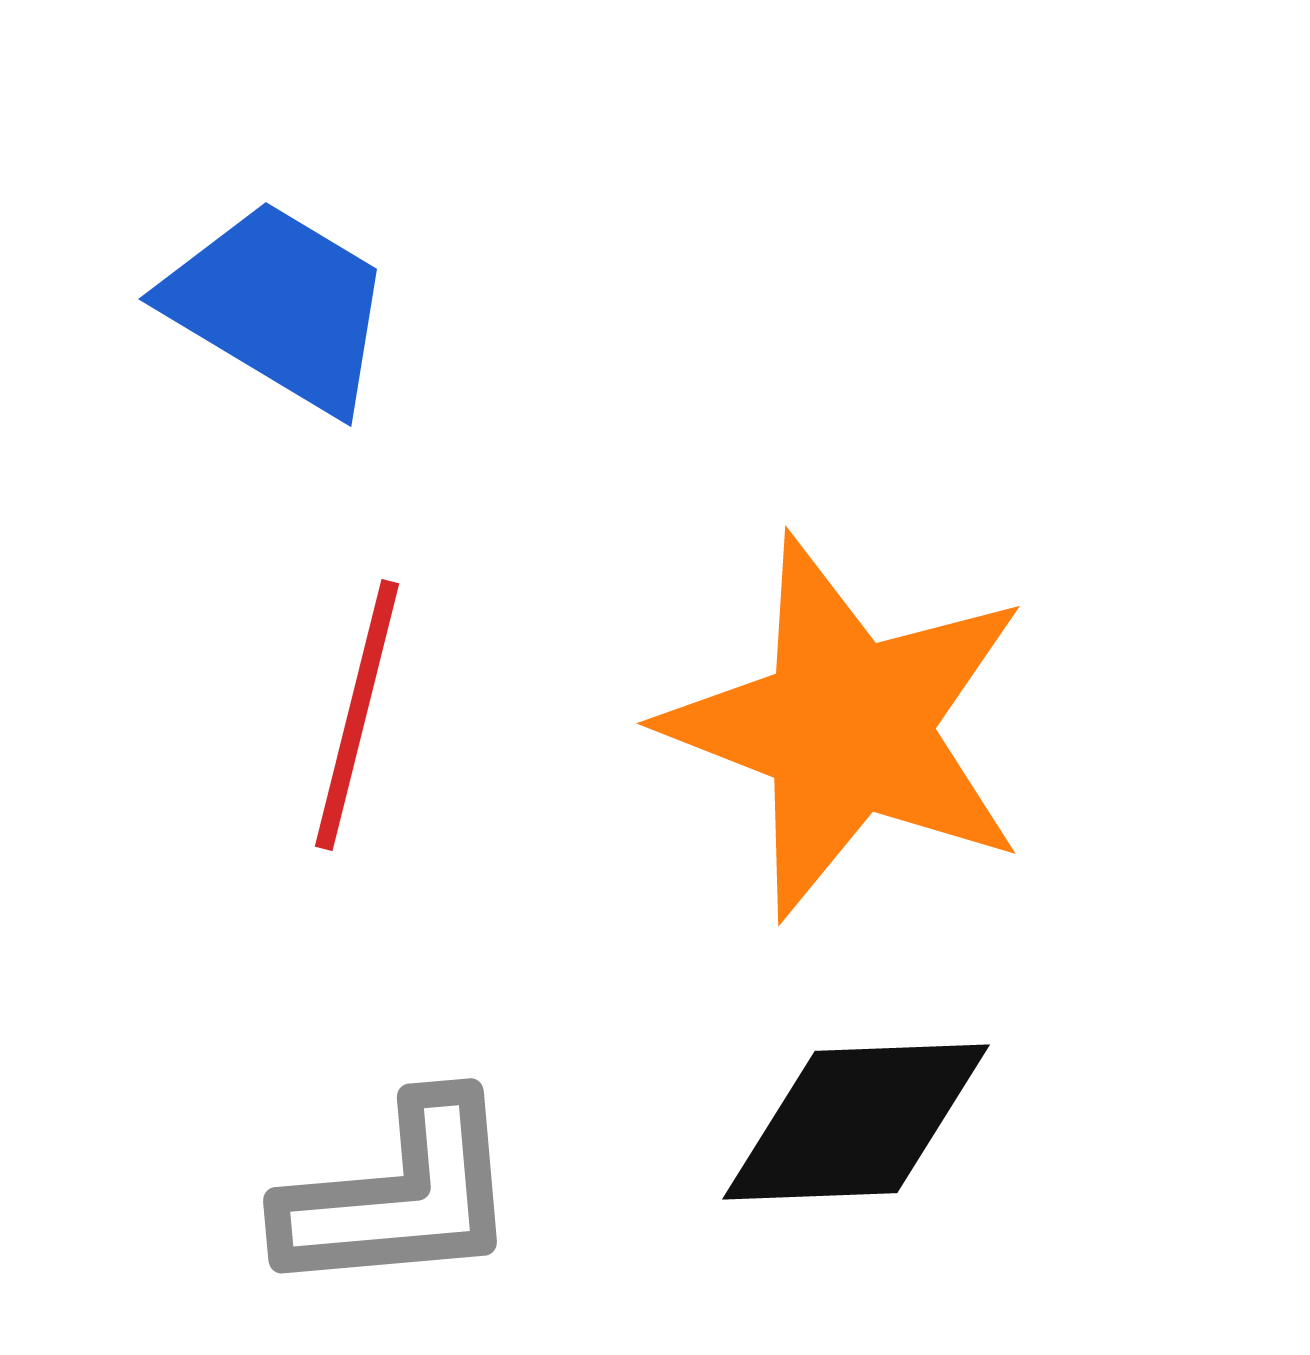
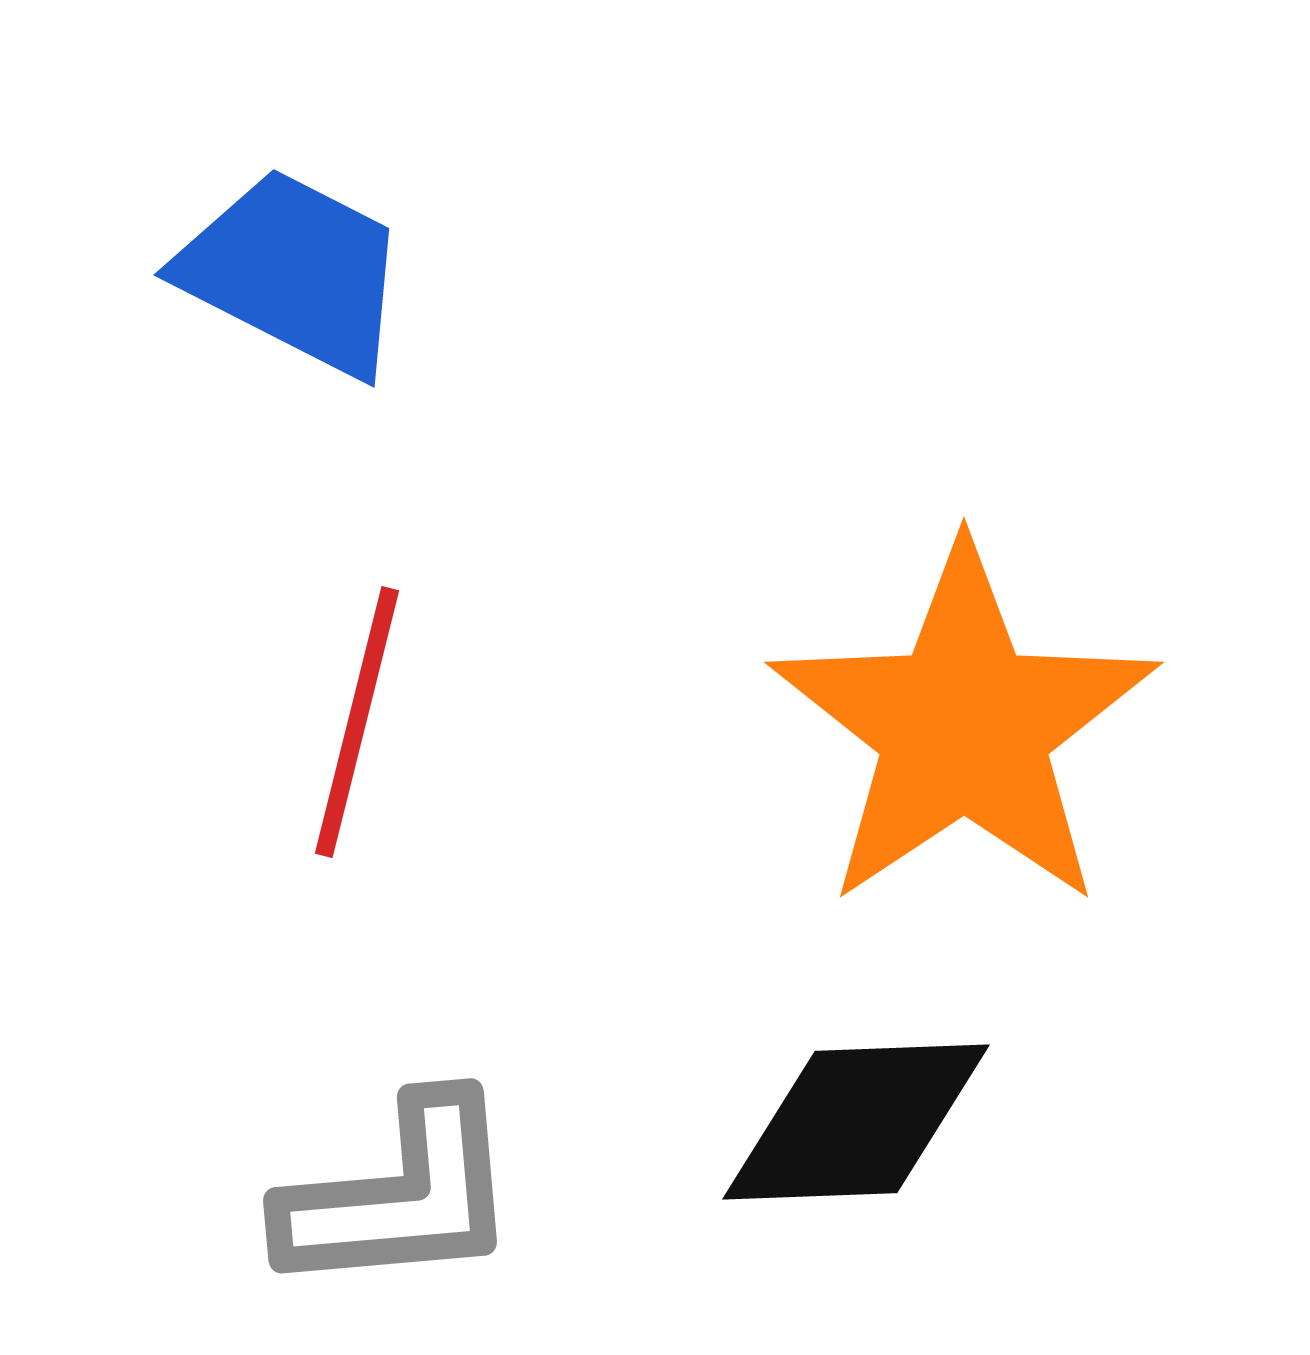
blue trapezoid: moved 15 px right, 34 px up; rotated 4 degrees counterclockwise
red line: moved 7 px down
orange star: moved 117 px right; rotated 17 degrees clockwise
